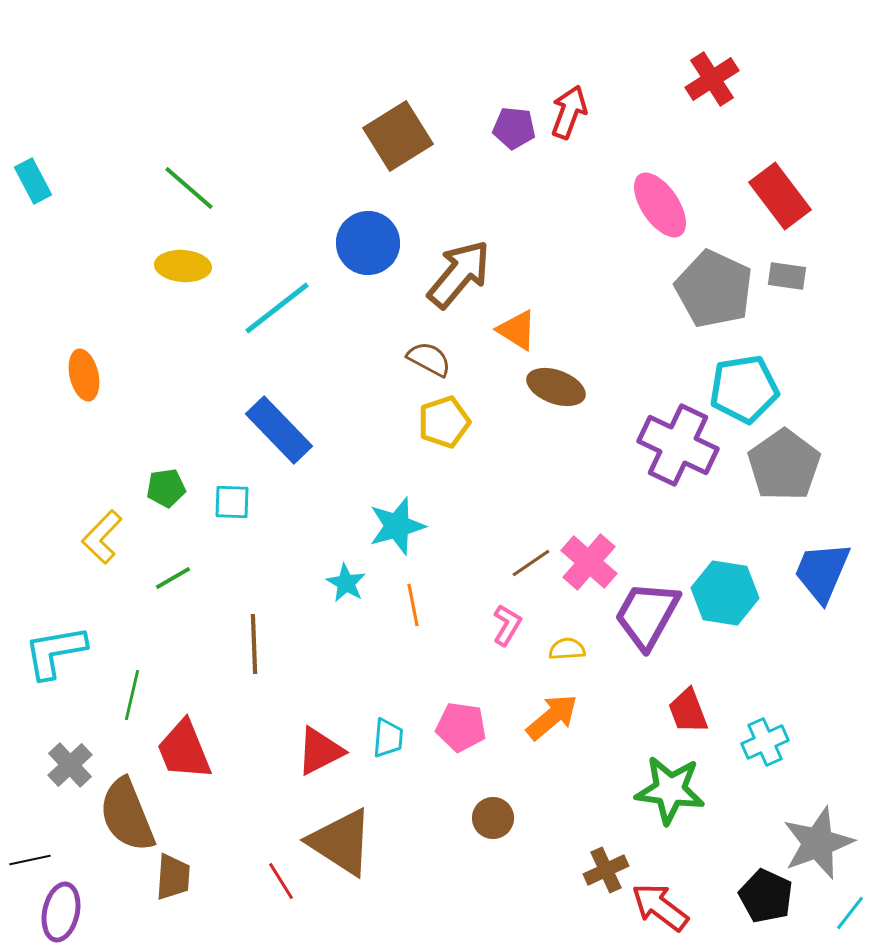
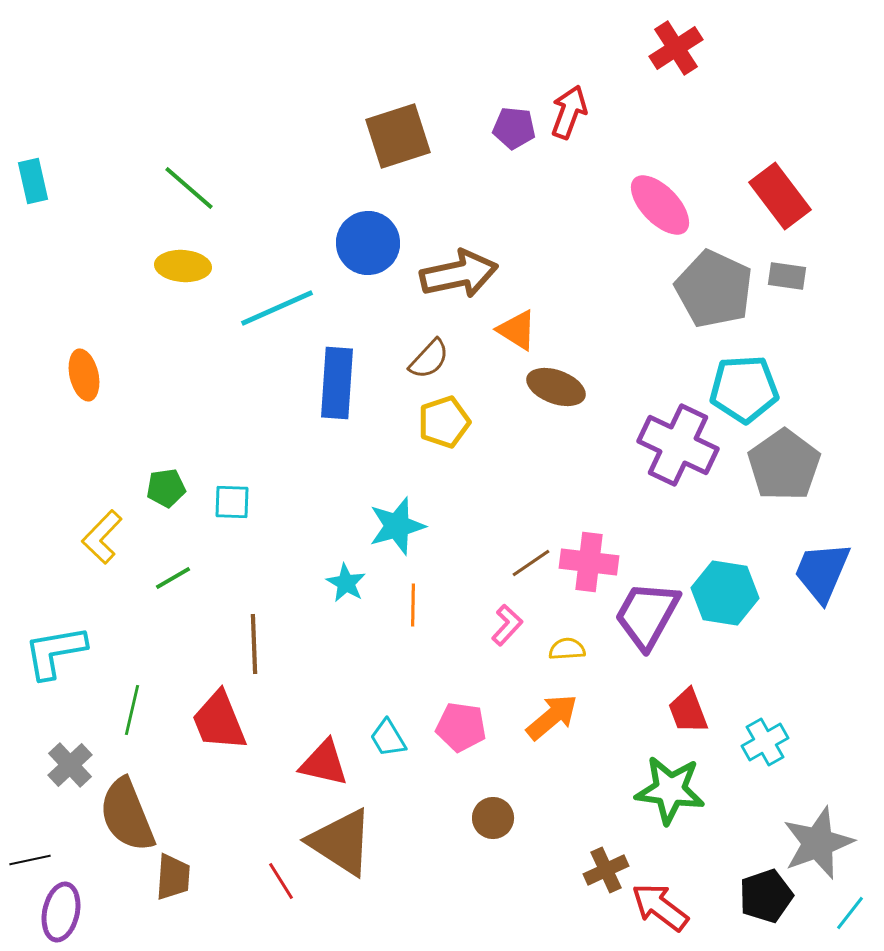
red cross at (712, 79): moved 36 px left, 31 px up
brown square at (398, 136): rotated 14 degrees clockwise
cyan rectangle at (33, 181): rotated 15 degrees clockwise
pink ellipse at (660, 205): rotated 10 degrees counterclockwise
brown arrow at (459, 274): rotated 38 degrees clockwise
cyan line at (277, 308): rotated 14 degrees clockwise
brown semicircle at (429, 359): rotated 105 degrees clockwise
cyan pentagon at (744, 389): rotated 6 degrees clockwise
blue rectangle at (279, 430): moved 58 px right, 47 px up; rotated 48 degrees clockwise
pink cross at (589, 562): rotated 34 degrees counterclockwise
orange line at (413, 605): rotated 12 degrees clockwise
pink L-shape at (507, 625): rotated 12 degrees clockwise
green line at (132, 695): moved 15 px down
cyan trapezoid at (388, 738): rotated 144 degrees clockwise
cyan cross at (765, 742): rotated 6 degrees counterclockwise
red trapezoid at (184, 750): moved 35 px right, 29 px up
red triangle at (320, 751): moved 4 px right, 12 px down; rotated 40 degrees clockwise
black pentagon at (766, 896): rotated 28 degrees clockwise
